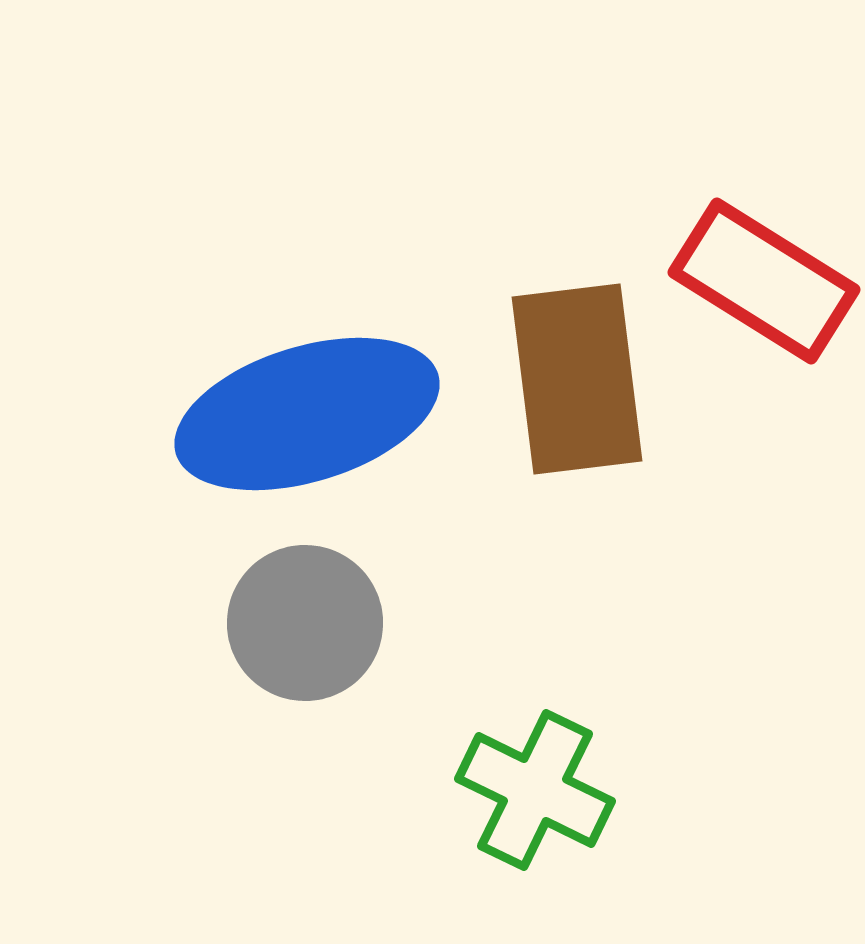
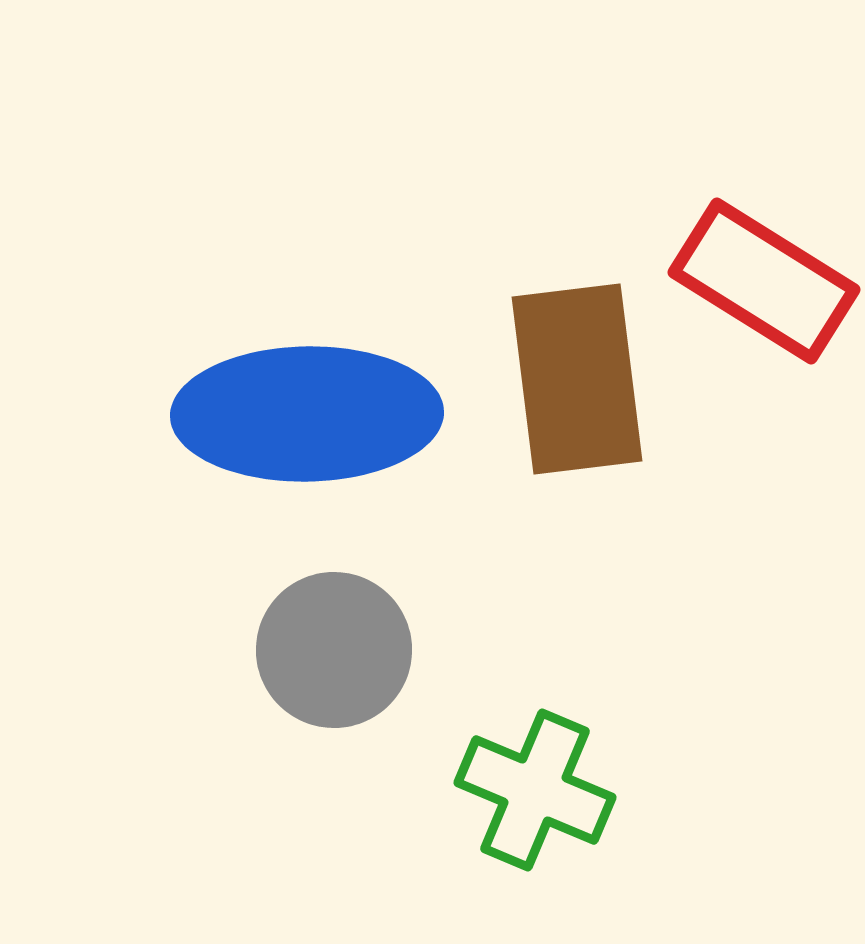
blue ellipse: rotated 16 degrees clockwise
gray circle: moved 29 px right, 27 px down
green cross: rotated 3 degrees counterclockwise
